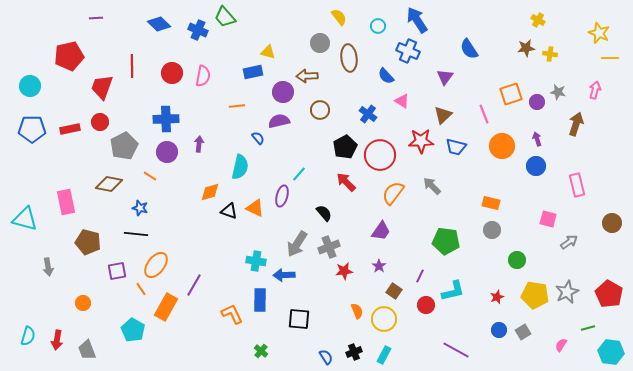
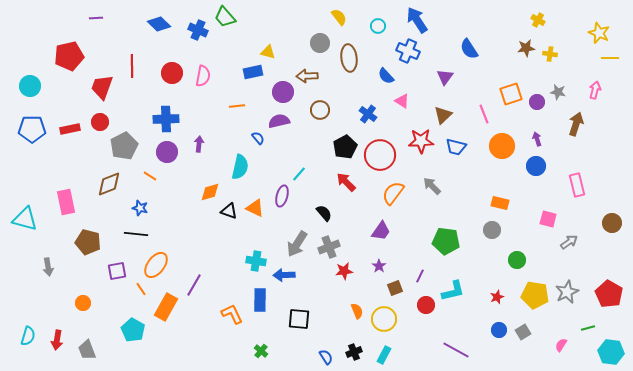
brown diamond at (109, 184): rotated 32 degrees counterclockwise
orange rectangle at (491, 203): moved 9 px right
brown square at (394, 291): moved 1 px right, 3 px up; rotated 35 degrees clockwise
